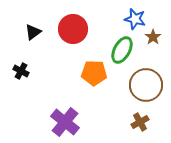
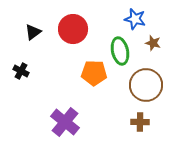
brown star: moved 6 px down; rotated 21 degrees counterclockwise
green ellipse: moved 2 px left, 1 px down; rotated 40 degrees counterclockwise
brown cross: rotated 30 degrees clockwise
